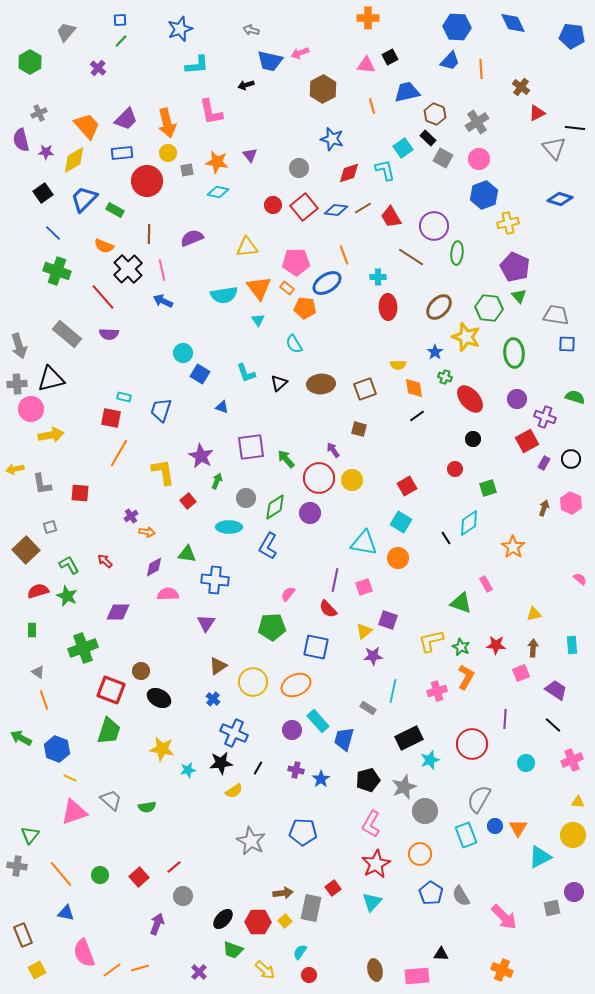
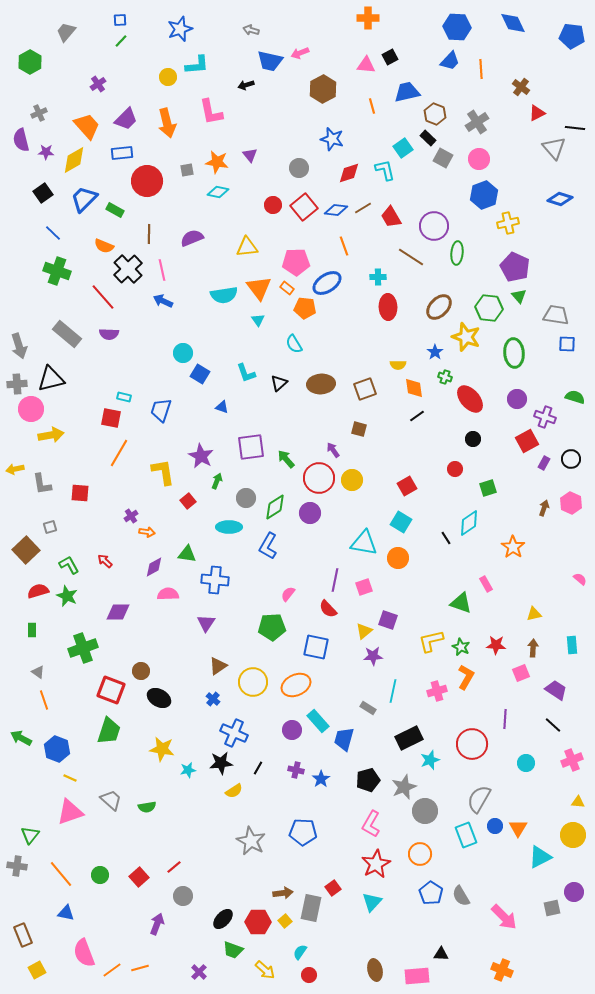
purple cross at (98, 68): moved 16 px down; rotated 14 degrees clockwise
yellow circle at (168, 153): moved 76 px up
orange line at (344, 255): moved 9 px up
pink triangle at (74, 812): moved 4 px left
